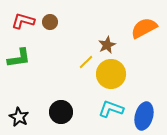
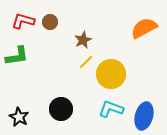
brown star: moved 24 px left, 5 px up
green L-shape: moved 2 px left, 2 px up
black circle: moved 3 px up
